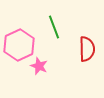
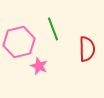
green line: moved 1 px left, 2 px down
pink hexagon: moved 3 px up; rotated 12 degrees clockwise
